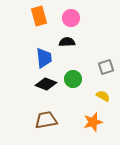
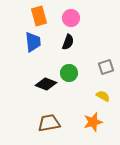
black semicircle: moved 1 px right; rotated 112 degrees clockwise
blue trapezoid: moved 11 px left, 16 px up
green circle: moved 4 px left, 6 px up
brown trapezoid: moved 3 px right, 3 px down
